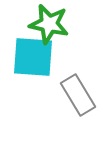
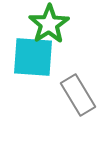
green star: rotated 27 degrees clockwise
